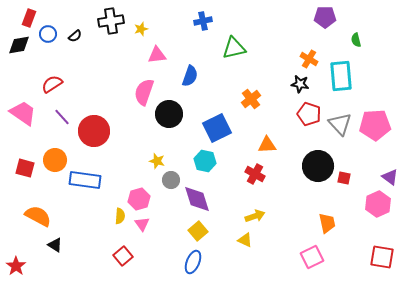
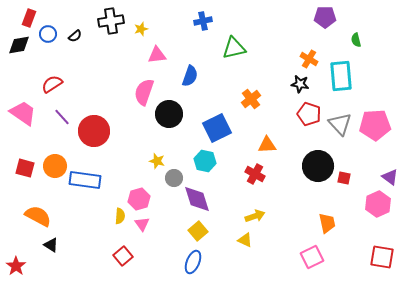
orange circle at (55, 160): moved 6 px down
gray circle at (171, 180): moved 3 px right, 2 px up
black triangle at (55, 245): moved 4 px left
